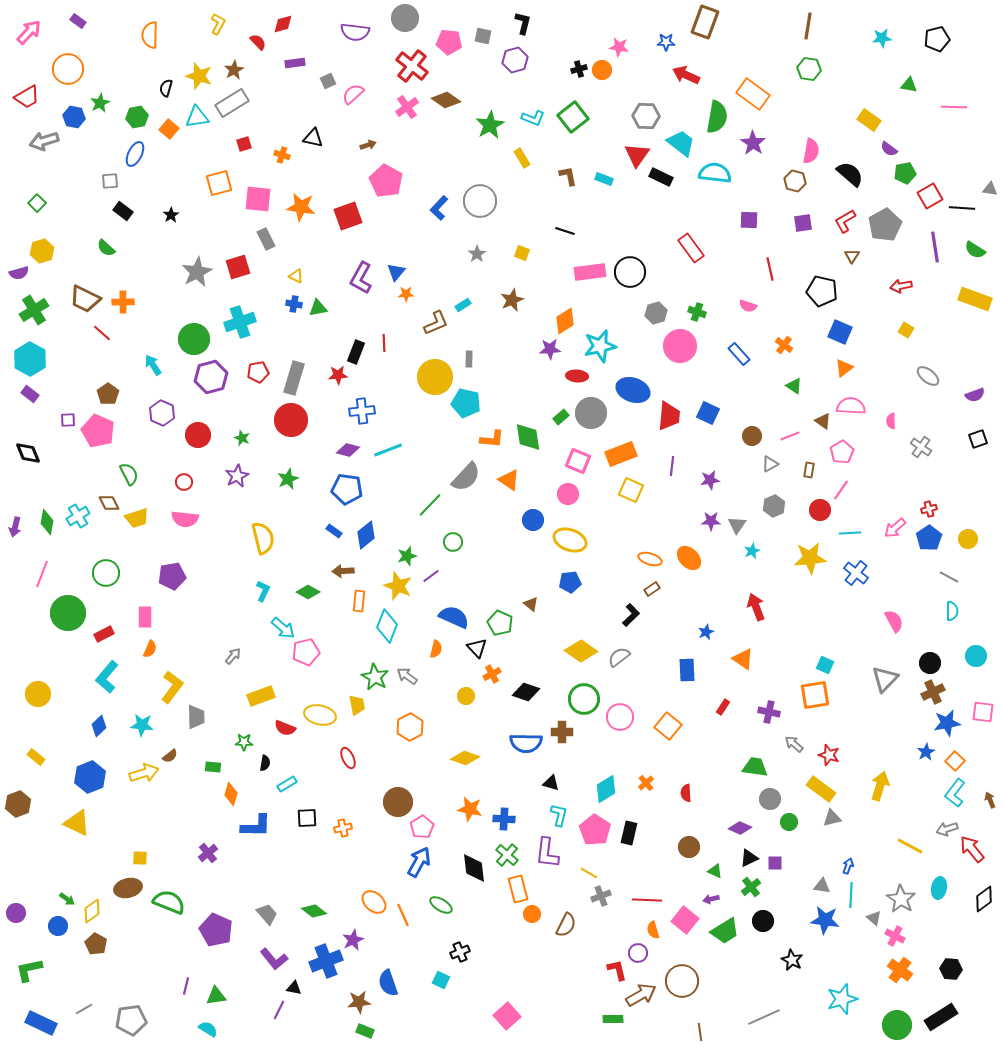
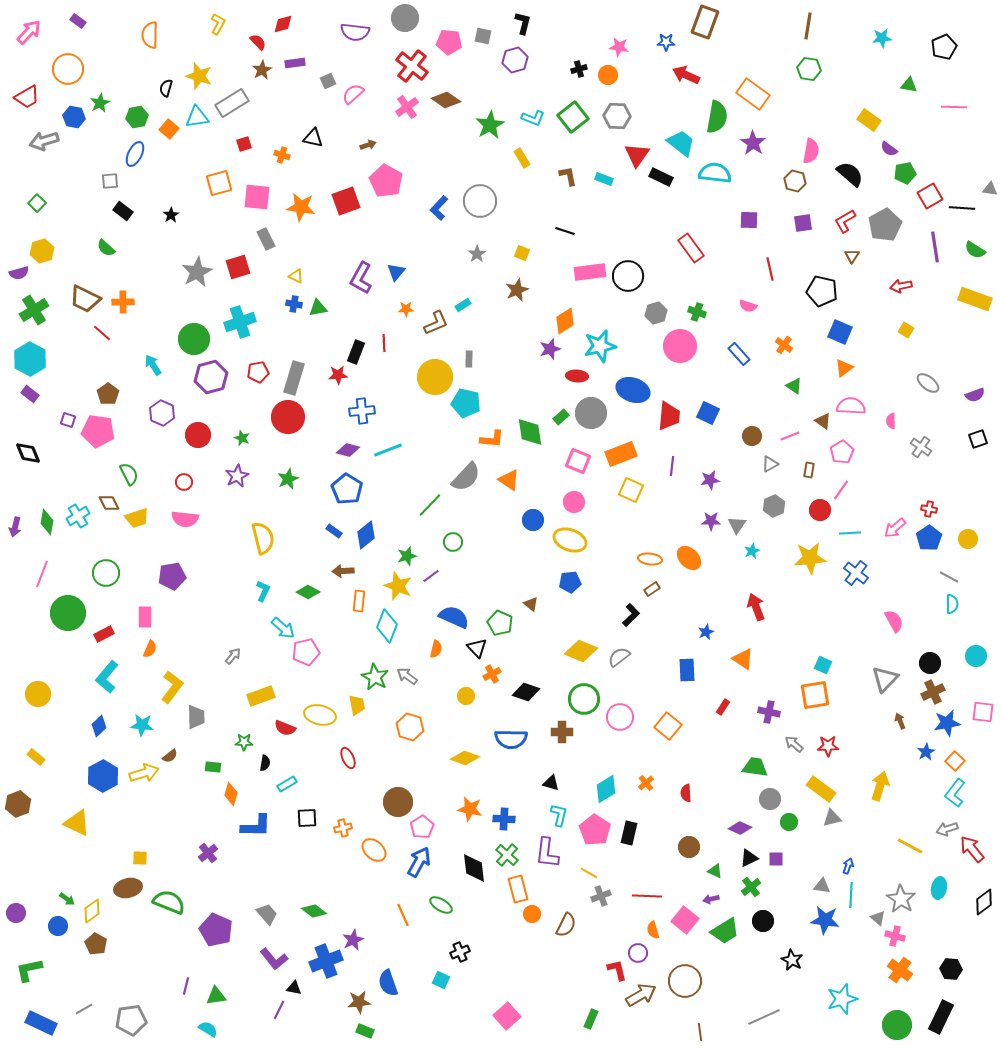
black pentagon at (937, 39): moved 7 px right, 8 px down; rotated 10 degrees counterclockwise
brown star at (234, 70): moved 28 px right
orange circle at (602, 70): moved 6 px right, 5 px down
gray hexagon at (646, 116): moved 29 px left
pink square at (258, 199): moved 1 px left, 2 px up
red square at (348, 216): moved 2 px left, 15 px up
black circle at (630, 272): moved 2 px left, 4 px down
orange star at (406, 294): moved 15 px down
brown star at (512, 300): moved 5 px right, 10 px up
purple star at (550, 349): rotated 15 degrees counterclockwise
gray ellipse at (928, 376): moved 7 px down
purple square at (68, 420): rotated 21 degrees clockwise
red circle at (291, 420): moved 3 px left, 3 px up
pink pentagon at (98, 431): rotated 16 degrees counterclockwise
green diamond at (528, 437): moved 2 px right, 5 px up
blue pentagon at (347, 489): rotated 24 degrees clockwise
pink circle at (568, 494): moved 6 px right, 8 px down
red cross at (929, 509): rotated 28 degrees clockwise
orange ellipse at (650, 559): rotated 10 degrees counterclockwise
cyan semicircle at (952, 611): moved 7 px up
yellow diamond at (581, 651): rotated 12 degrees counterclockwise
cyan square at (825, 665): moved 2 px left
orange hexagon at (410, 727): rotated 16 degrees counterclockwise
blue semicircle at (526, 743): moved 15 px left, 4 px up
red star at (829, 755): moved 1 px left, 9 px up; rotated 20 degrees counterclockwise
blue hexagon at (90, 777): moved 13 px right, 1 px up; rotated 8 degrees counterclockwise
brown arrow at (990, 800): moved 90 px left, 79 px up
purple square at (775, 863): moved 1 px right, 4 px up
black diamond at (984, 899): moved 3 px down
red line at (647, 900): moved 4 px up
orange ellipse at (374, 902): moved 52 px up
gray triangle at (874, 918): moved 4 px right
pink cross at (895, 936): rotated 12 degrees counterclockwise
brown circle at (682, 981): moved 3 px right
black rectangle at (941, 1017): rotated 32 degrees counterclockwise
green rectangle at (613, 1019): moved 22 px left; rotated 66 degrees counterclockwise
